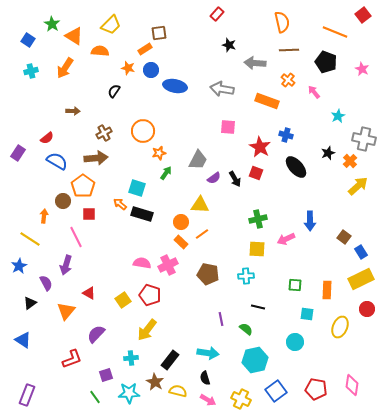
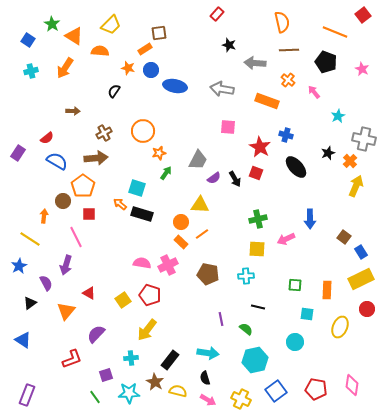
yellow arrow at (358, 186): moved 2 px left; rotated 25 degrees counterclockwise
blue arrow at (310, 221): moved 2 px up
